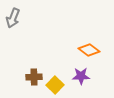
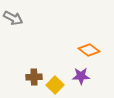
gray arrow: rotated 84 degrees counterclockwise
